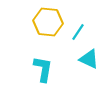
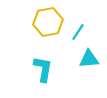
yellow hexagon: rotated 16 degrees counterclockwise
cyan triangle: rotated 30 degrees counterclockwise
